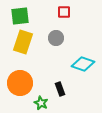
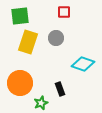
yellow rectangle: moved 5 px right
green star: rotated 24 degrees clockwise
